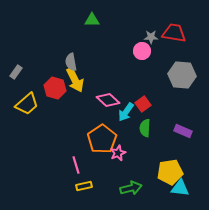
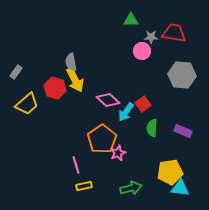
green triangle: moved 39 px right
green semicircle: moved 7 px right
